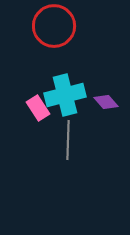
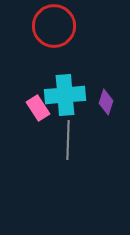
cyan cross: rotated 9 degrees clockwise
purple diamond: rotated 60 degrees clockwise
